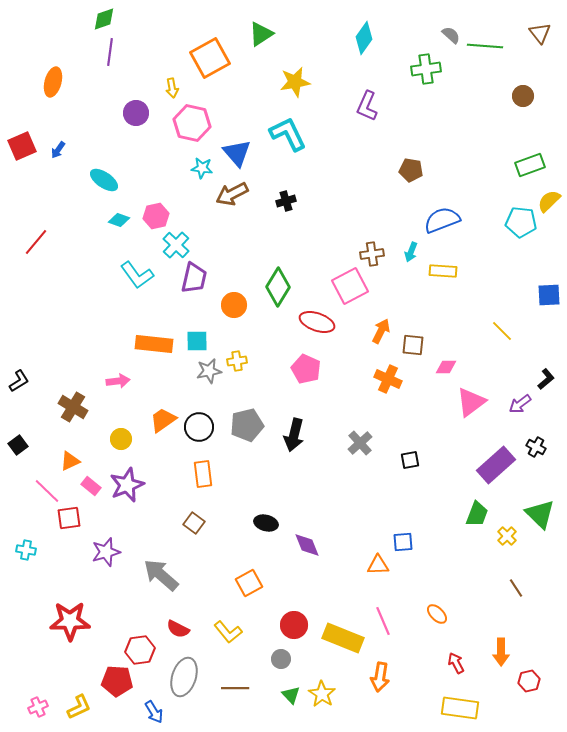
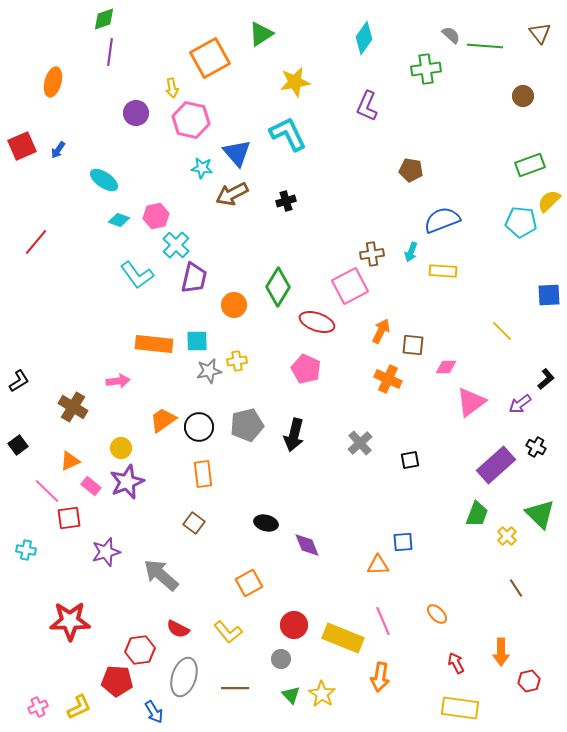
pink hexagon at (192, 123): moved 1 px left, 3 px up
yellow circle at (121, 439): moved 9 px down
purple star at (127, 485): moved 3 px up
